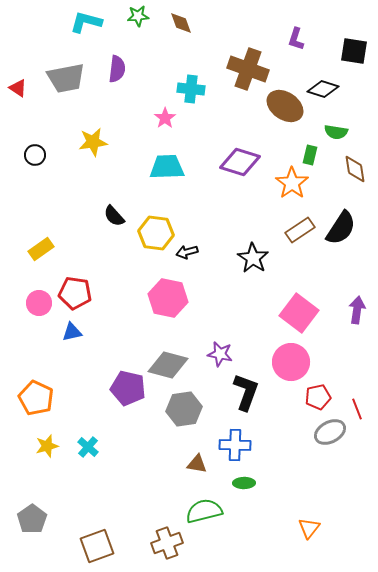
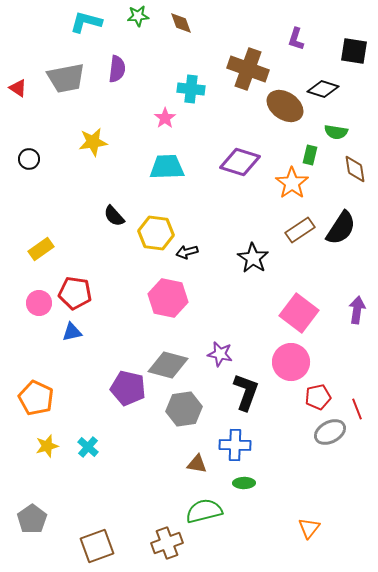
black circle at (35, 155): moved 6 px left, 4 px down
